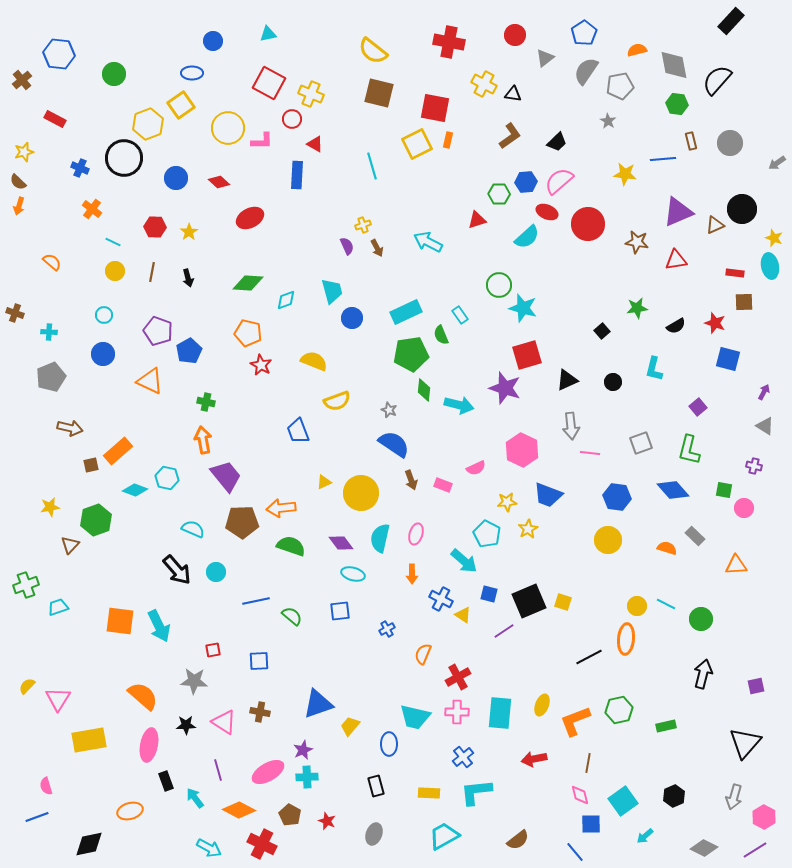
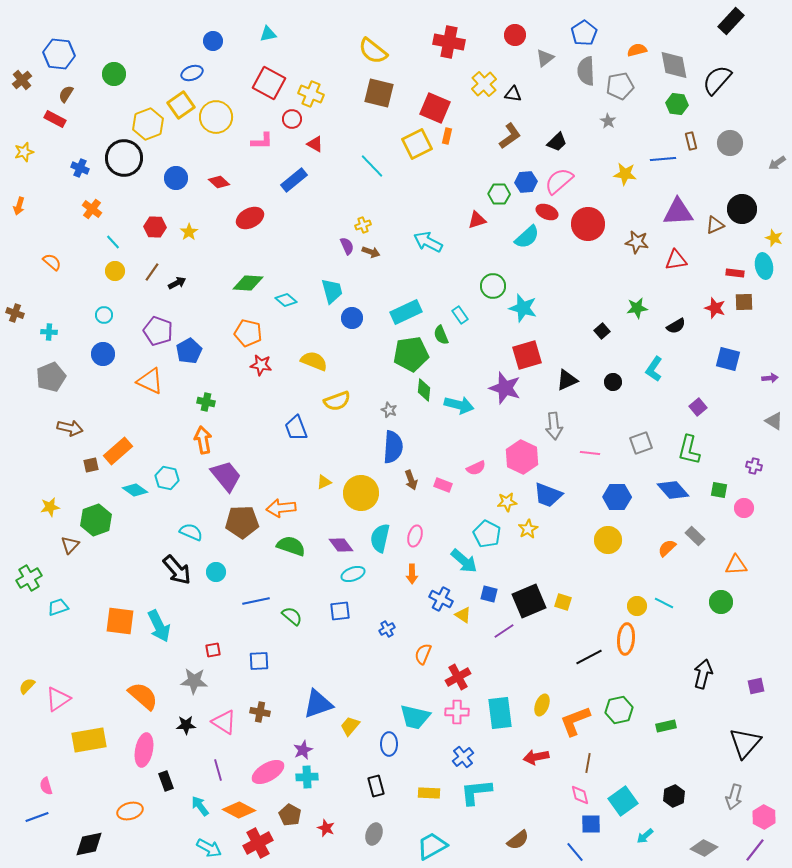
gray semicircle at (586, 71): rotated 36 degrees counterclockwise
blue ellipse at (192, 73): rotated 20 degrees counterclockwise
yellow cross at (484, 84): rotated 20 degrees clockwise
red square at (435, 108): rotated 12 degrees clockwise
yellow circle at (228, 128): moved 12 px left, 11 px up
orange rectangle at (448, 140): moved 1 px left, 4 px up
cyan line at (372, 166): rotated 28 degrees counterclockwise
blue rectangle at (297, 175): moved 3 px left, 5 px down; rotated 48 degrees clockwise
brown semicircle at (18, 182): moved 48 px right, 88 px up; rotated 78 degrees clockwise
purple triangle at (678, 212): rotated 20 degrees clockwise
cyan line at (113, 242): rotated 21 degrees clockwise
brown arrow at (377, 248): moved 6 px left, 4 px down; rotated 42 degrees counterclockwise
cyan ellipse at (770, 266): moved 6 px left
brown line at (152, 272): rotated 24 degrees clockwise
black arrow at (188, 278): moved 11 px left, 5 px down; rotated 102 degrees counterclockwise
green circle at (499, 285): moved 6 px left, 1 px down
cyan diamond at (286, 300): rotated 60 degrees clockwise
red star at (715, 323): moved 15 px up
red star at (261, 365): rotated 20 degrees counterclockwise
cyan L-shape at (654, 369): rotated 20 degrees clockwise
purple arrow at (764, 392): moved 6 px right, 14 px up; rotated 56 degrees clockwise
gray arrow at (571, 426): moved 17 px left
gray triangle at (765, 426): moved 9 px right, 5 px up
blue trapezoid at (298, 431): moved 2 px left, 3 px up
blue semicircle at (394, 444): moved 1 px left, 3 px down; rotated 60 degrees clockwise
pink hexagon at (522, 450): moved 7 px down
cyan diamond at (135, 490): rotated 15 degrees clockwise
green square at (724, 490): moved 5 px left
blue hexagon at (617, 497): rotated 8 degrees counterclockwise
cyan semicircle at (193, 529): moved 2 px left, 3 px down
pink ellipse at (416, 534): moved 1 px left, 2 px down
purple diamond at (341, 543): moved 2 px down
orange semicircle at (667, 548): rotated 60 degrees counterclockwise
cyan ellipse at (353, 574): rotated 35 degrees counterclockwise
green cross at (26, 585): moved 3 px right, 7 px up; rotated 10 degrees counterclockwise
cyan line at (666, 604): moved 2 px left, 1 px up
green circle at (701, 619): moved 20 px right, 17 px up
pink triangle at (58, 699): rotated 24 degrees clockwise
cyan rectangle at (500, 713): rotated 12 degrees counterclockwise
pink ellipse at (149, 745): moved 5 px left, 5 px down
red arrow at (534, 759): moved 2 px right, 2 px up
cyan arrow at (195, 798): moved 5 px right, 8 px down
red star at (327, 821): moved 1 px left, 7 px down
cyan trapezoid at (444, 836): moved 12 px left, 10 px down
red cross at (262, 844): moved 4 px left, 1 px up; rotated 36 degrees clockwise
purple line at (755, 850): rotated 20 degrees counterclockwise
